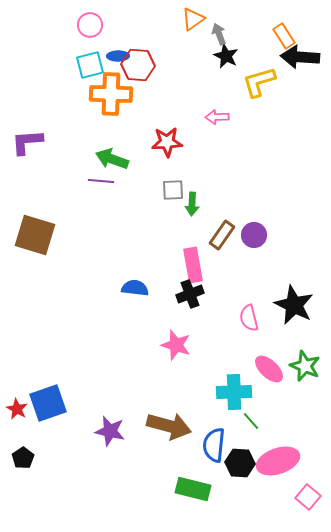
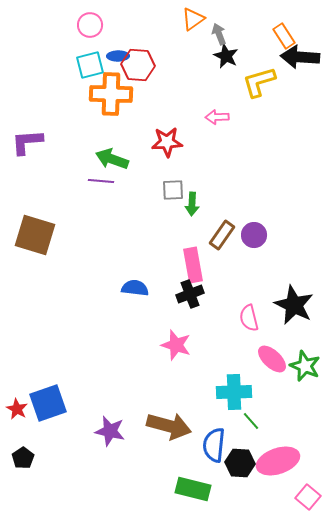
pink ellipse at (269, 369): moved 3 px right, 10 px up
